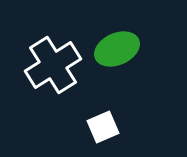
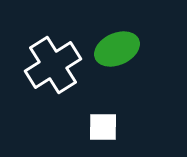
white square: rotated 24 degrees clockwise
